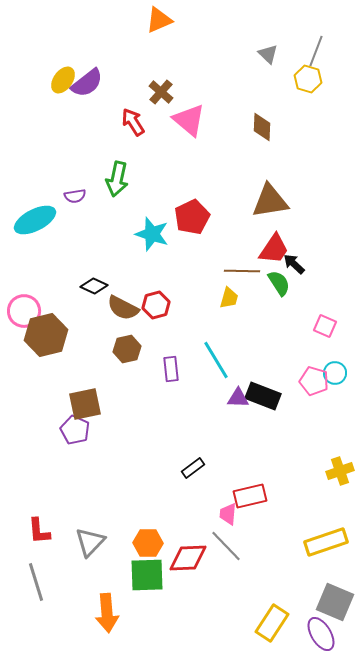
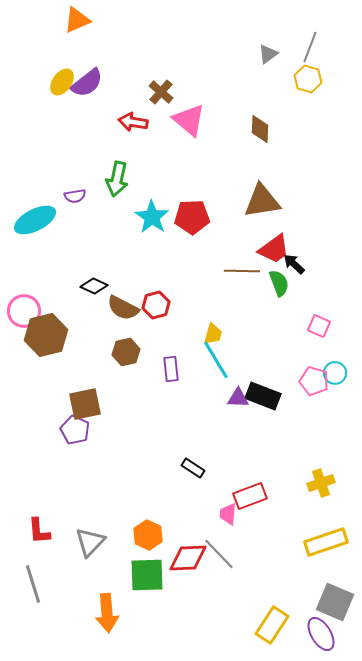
orange triangle at (159, 20): moved 82 px left
gray line at (316, 51): moved 6 px left, 4 px up
gray triangle at (268, 54): rotated 40 degrees clockwise
yellow ellipse at (63, 80): moved 1 px left, 2 px down
red arrow at (133, 122): rotated 48 degrees counterclockwise
brown diamond at (262, 127): moved 2 px left, 2 px down
brown triangle at (270, 201): moved 8 px left
red pentagon at (192, 217): rotated 24 degrees clockwise
cyan star at (152, 234): moved 17 px up; rotated 16 degrees clockwise
red trapezoid at (274, 249): rotated 20 degrees clockwise
green semicircle at (279, 283): rotated 12 degrees clockwise
yellow trapezoid at (229, 298): moved 16 px left, 36 px down
pink square at (325, 326): moved 6 px left
brown hexagon at (127, 349): moved 1 px left, 3 px down
black rectangle at (193, 468): rotated 70 degrees clockwise
yellow cross at (340, 471): moved 19 px left, 12 px down
red rectangle at (250, 496): rotated 8 degrees counterclockwise
orange hexagon at (148, 543): moved 8 px up; rotated 24 degrees clockwise
gray line at (226, 546): moved 7 px left, 8 px down
gray line at (36, 582): moved 3 px left, 2 px down
yellow rectangle at (272, 623): moved 2 px down
